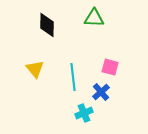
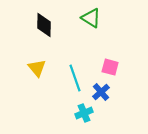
green triangle: moved 3 px left; rotated 30 degrees clockwise
black diamond: moved 3 px left
yellow triangle: moved 2 px right, 1 px up
cyan line: moved 2 px right, 1 px down; rotated 12 degrees counterclockwise
